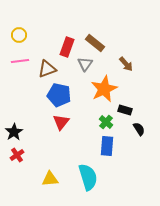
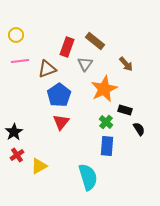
yellow circle: moved 3 px left
brown rectangle: moved 2 px up
blue pentagon: rotated 25 degrees clockwise
yellow triangle: moved 11 px left, 13 px up; rotated 24 degrees counterclockwise
